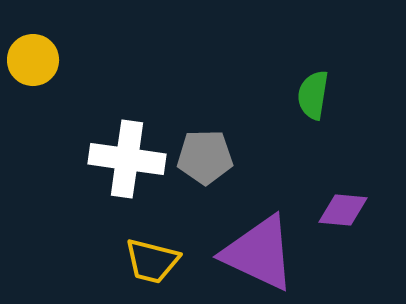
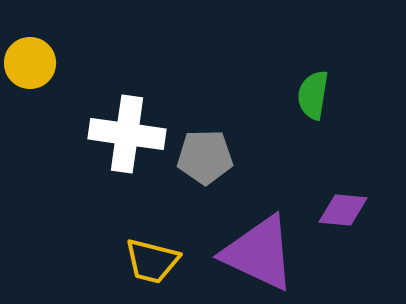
yellow circle: moved 3 px left, 3 px down
white cross: moved 25 px up
